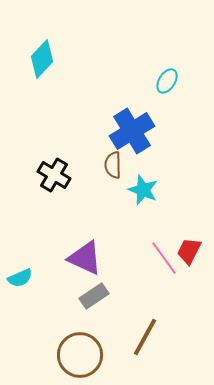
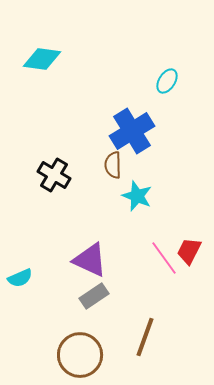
cyan diamond: rotated 54 degrees clockwise
cyan star: moved 6 px left, 6 px down
purple triangle: moved 5 px right, 2 px down
brown line: rotated 9 degrees counterclockwise
